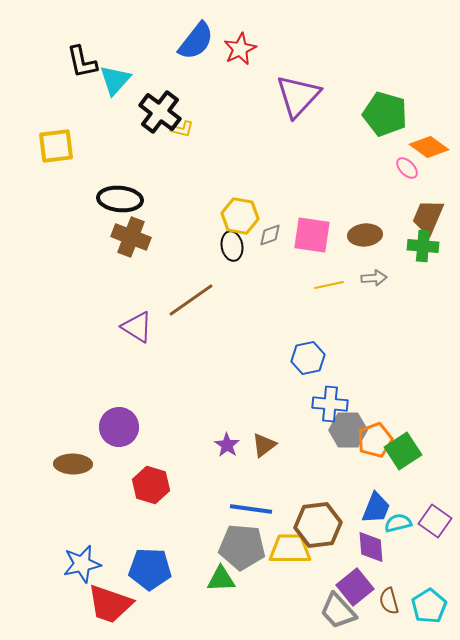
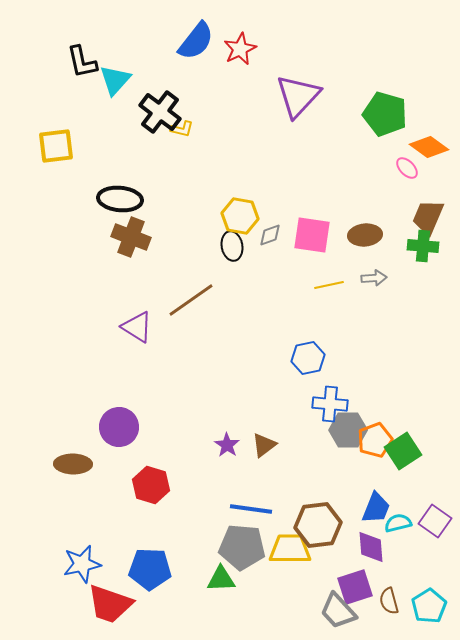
purple square at (355, 587): rotated 21 degrees clockwise
